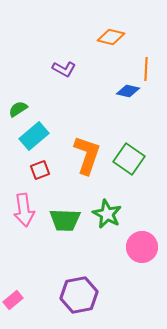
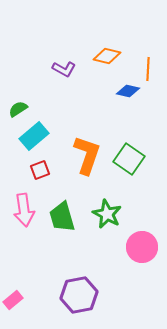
orange diamond: moved 4 px left, 19 px down
orange line: moved 2 px right
green trapezoid: moved 3 px left, 3 px up; rotated 72 degrees clockwise
